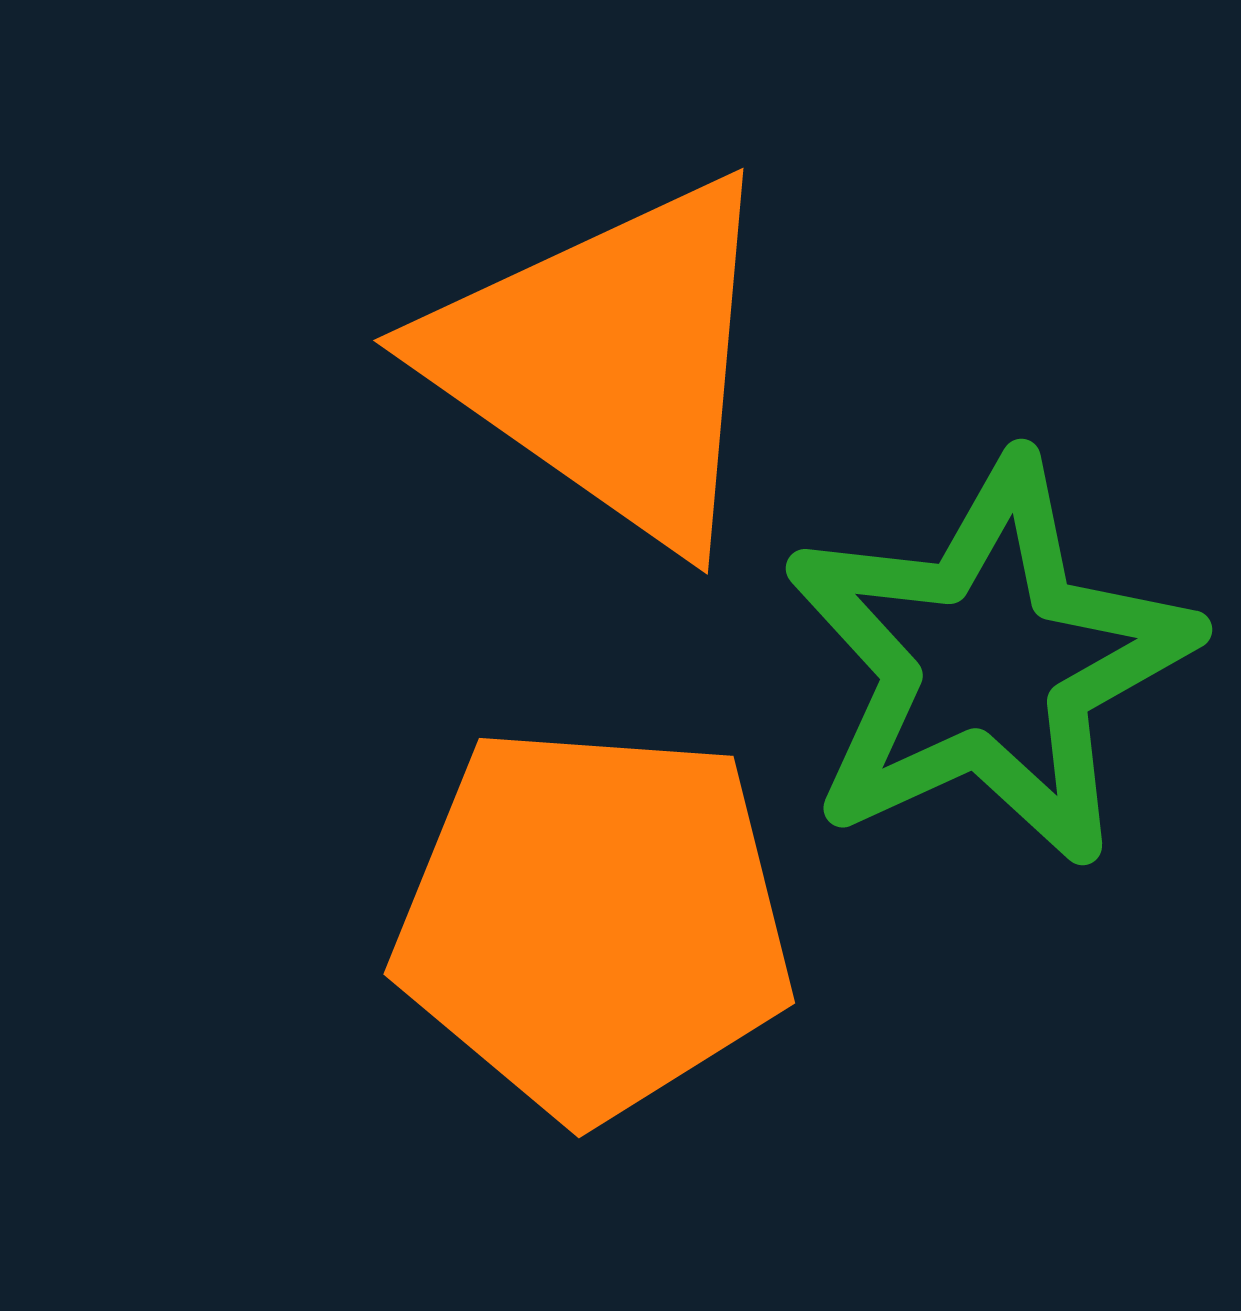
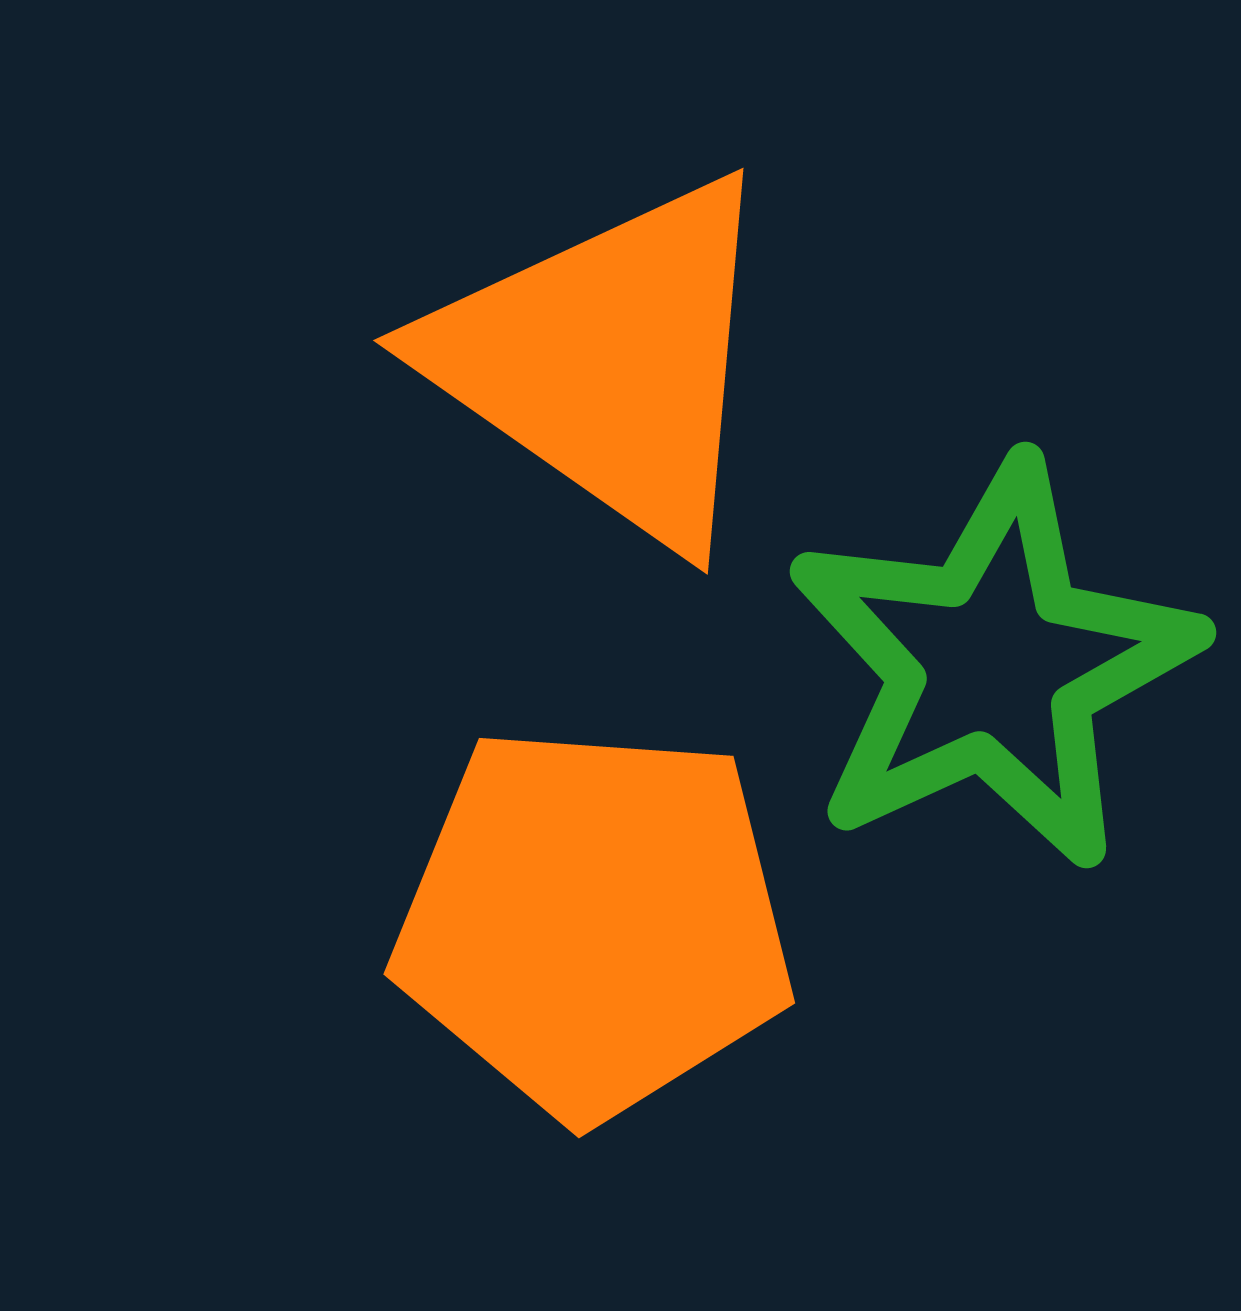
green star: moved 4 px right, 3 px down
